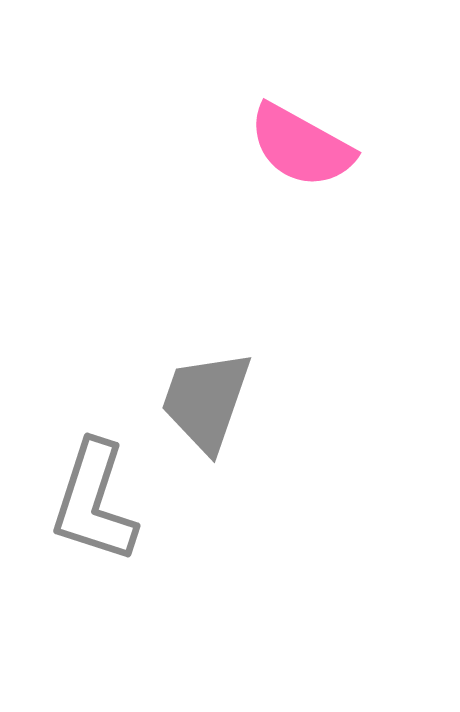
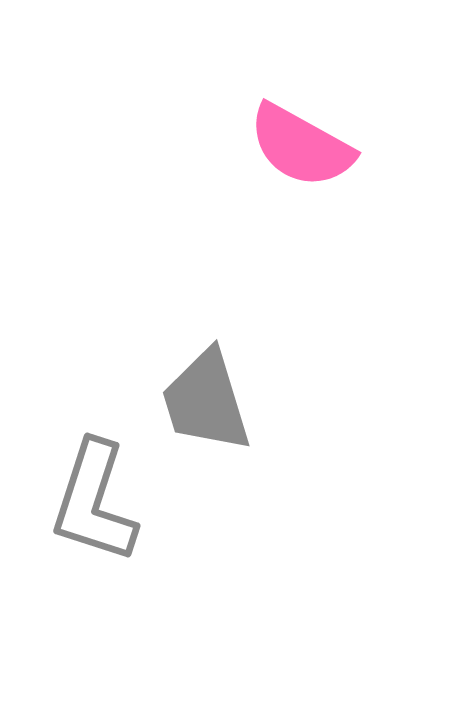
gray trapezoid: rotated 36 degrees counterclockwise
